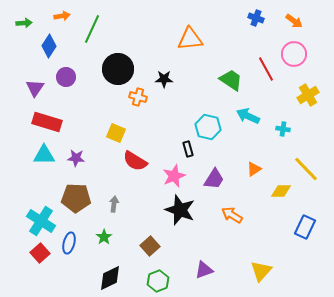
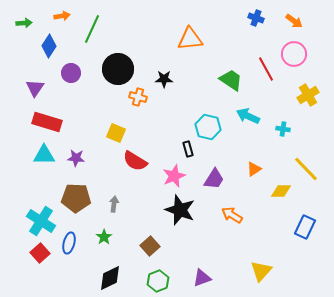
purple circle at (66, 77): moved 5 px right, 4 px up
purple triangle at (204, 270): moved 2 px left, 8 px down
